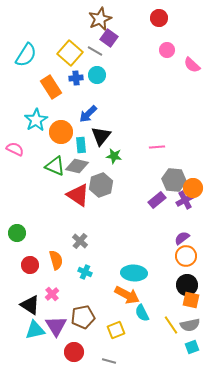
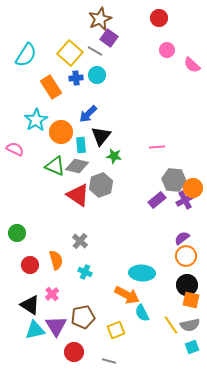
cyan ellipse at (134, 273): moved 8 px right
